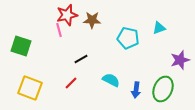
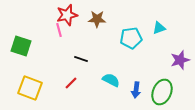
brown star: moved 5 px right, 1 px up
cyan pentagon: moved 3 px right; rotated 20 degrees counterclockwise
black line: rotated 48 degrees clockwise
green ellipse: moved 1 px left, 3 px down
